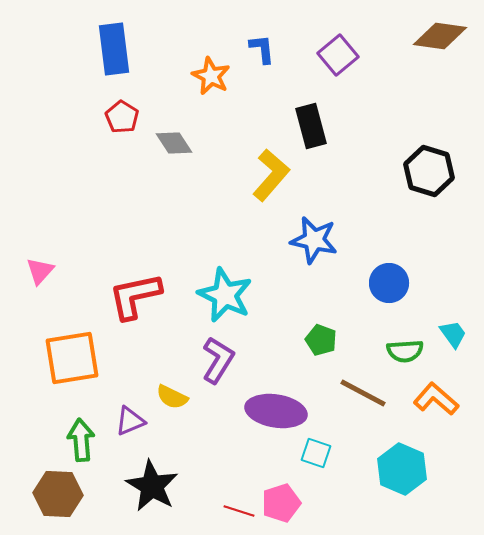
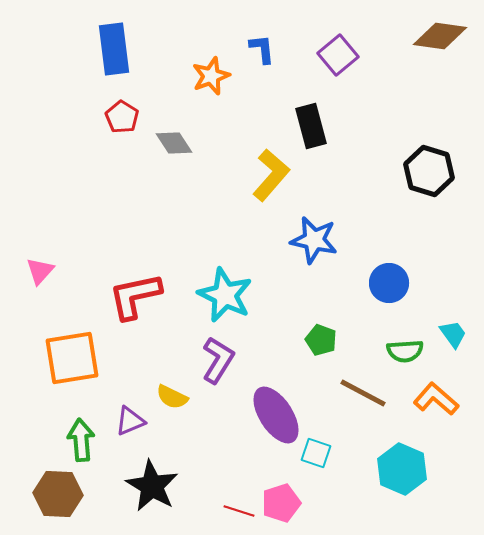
orange star: rotated 24 degrees clockwise
purple ellipse: moved 4 px down; rotated 48 degrees clockwise
